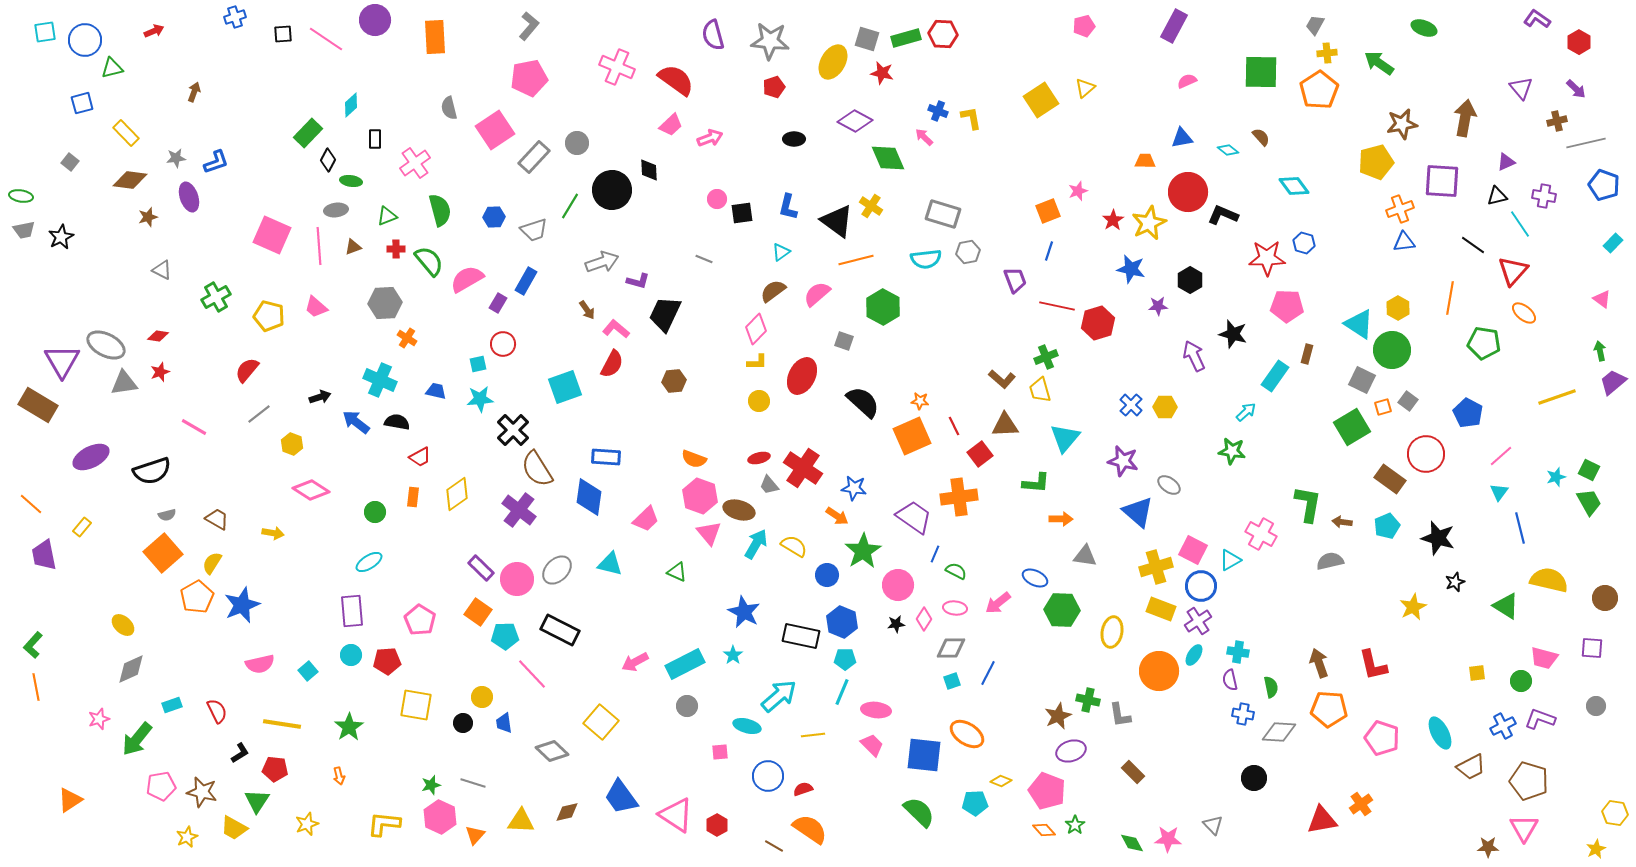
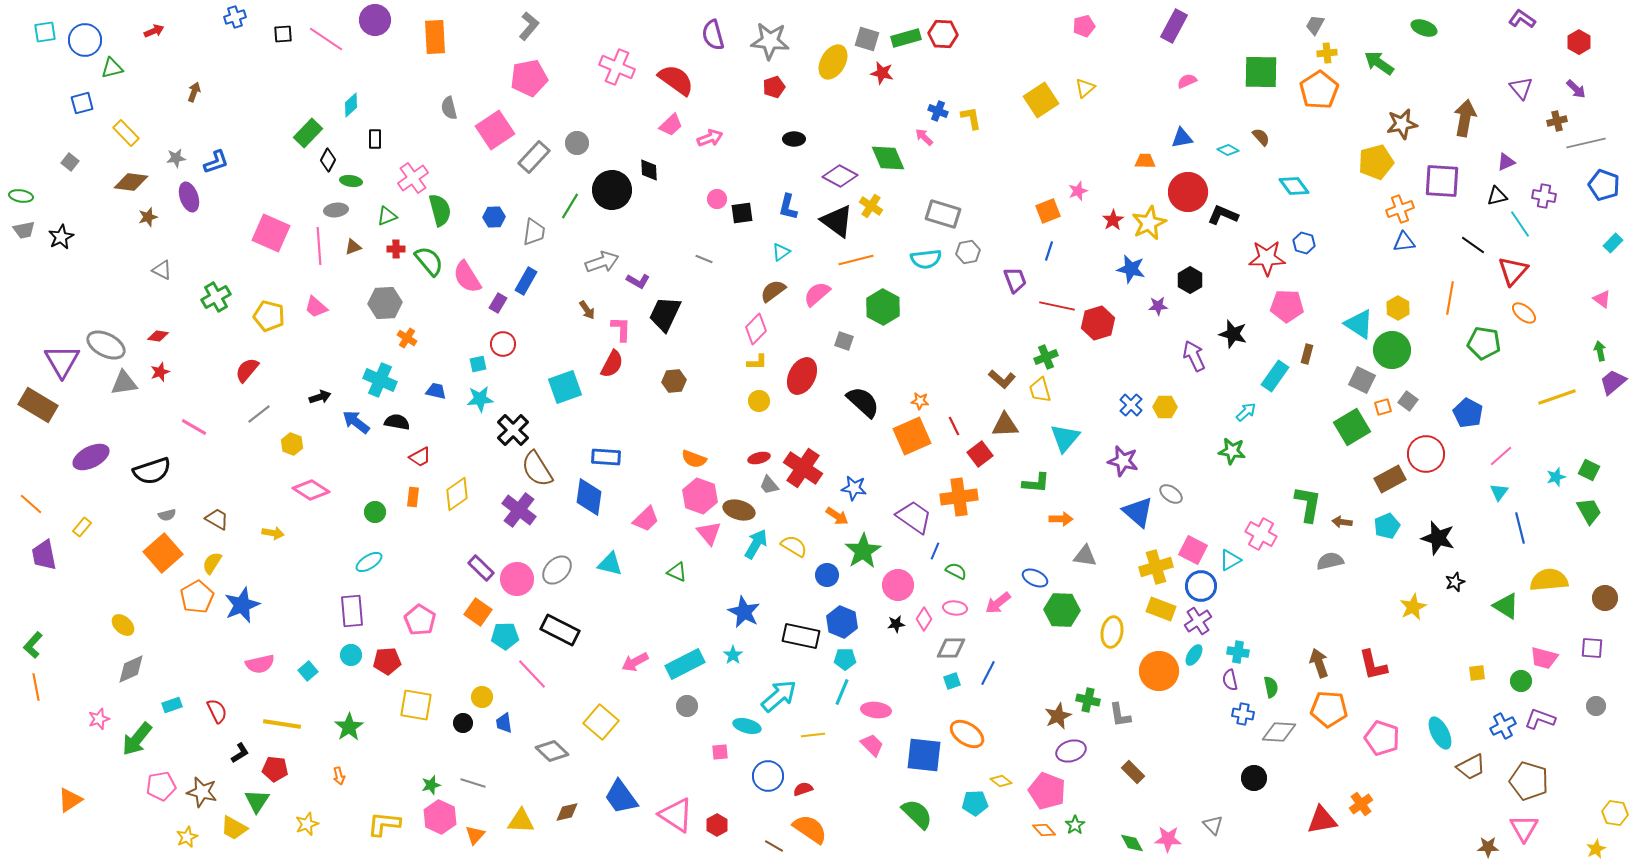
purple L-shape at (1537, 19): moved 15 px left
purple diamond at (855, 121): moved 15 px left, 55 px down
cyan diamond at (1228, 150): rotated 10 degrees counterclockwise
pink cross at (415, 163): moved 2 px left, 15 px down
brown diamond at (130, 180): moved 1 px right, 2 px down
gray trapezoid at (534, 230): moved 2 px down; rotated 64 degrees counterclockwise
pink square at (272, 235): moved 1 px left, 2 px up
pink semicircle at (467, 279): moved 2 px up; rotated 92 degrees counterclockwise
purple L-shape at (638, 281): rotated 15 degrees clockwise
pink L-shape at (616, 329): moved 5 px right; rotated 52 degrees clockwise
brown rectangle at (1390, 479): rotated 64 degrees counterclockwise
gray ellipse at (1169, 485): moved 2 px right, 9 px down
green trapezoid at (1589, 502): moved 9 px down
blue line at (935, 554): moved 3 px up
yellow semicircle at (1549, 580): rotated 18 degrees counterclockwise
yellow diamond at (1001, 781): rotated 15 degrees clockwise
green semicircle at (919, 812): moved 2 px left, 2 px down
